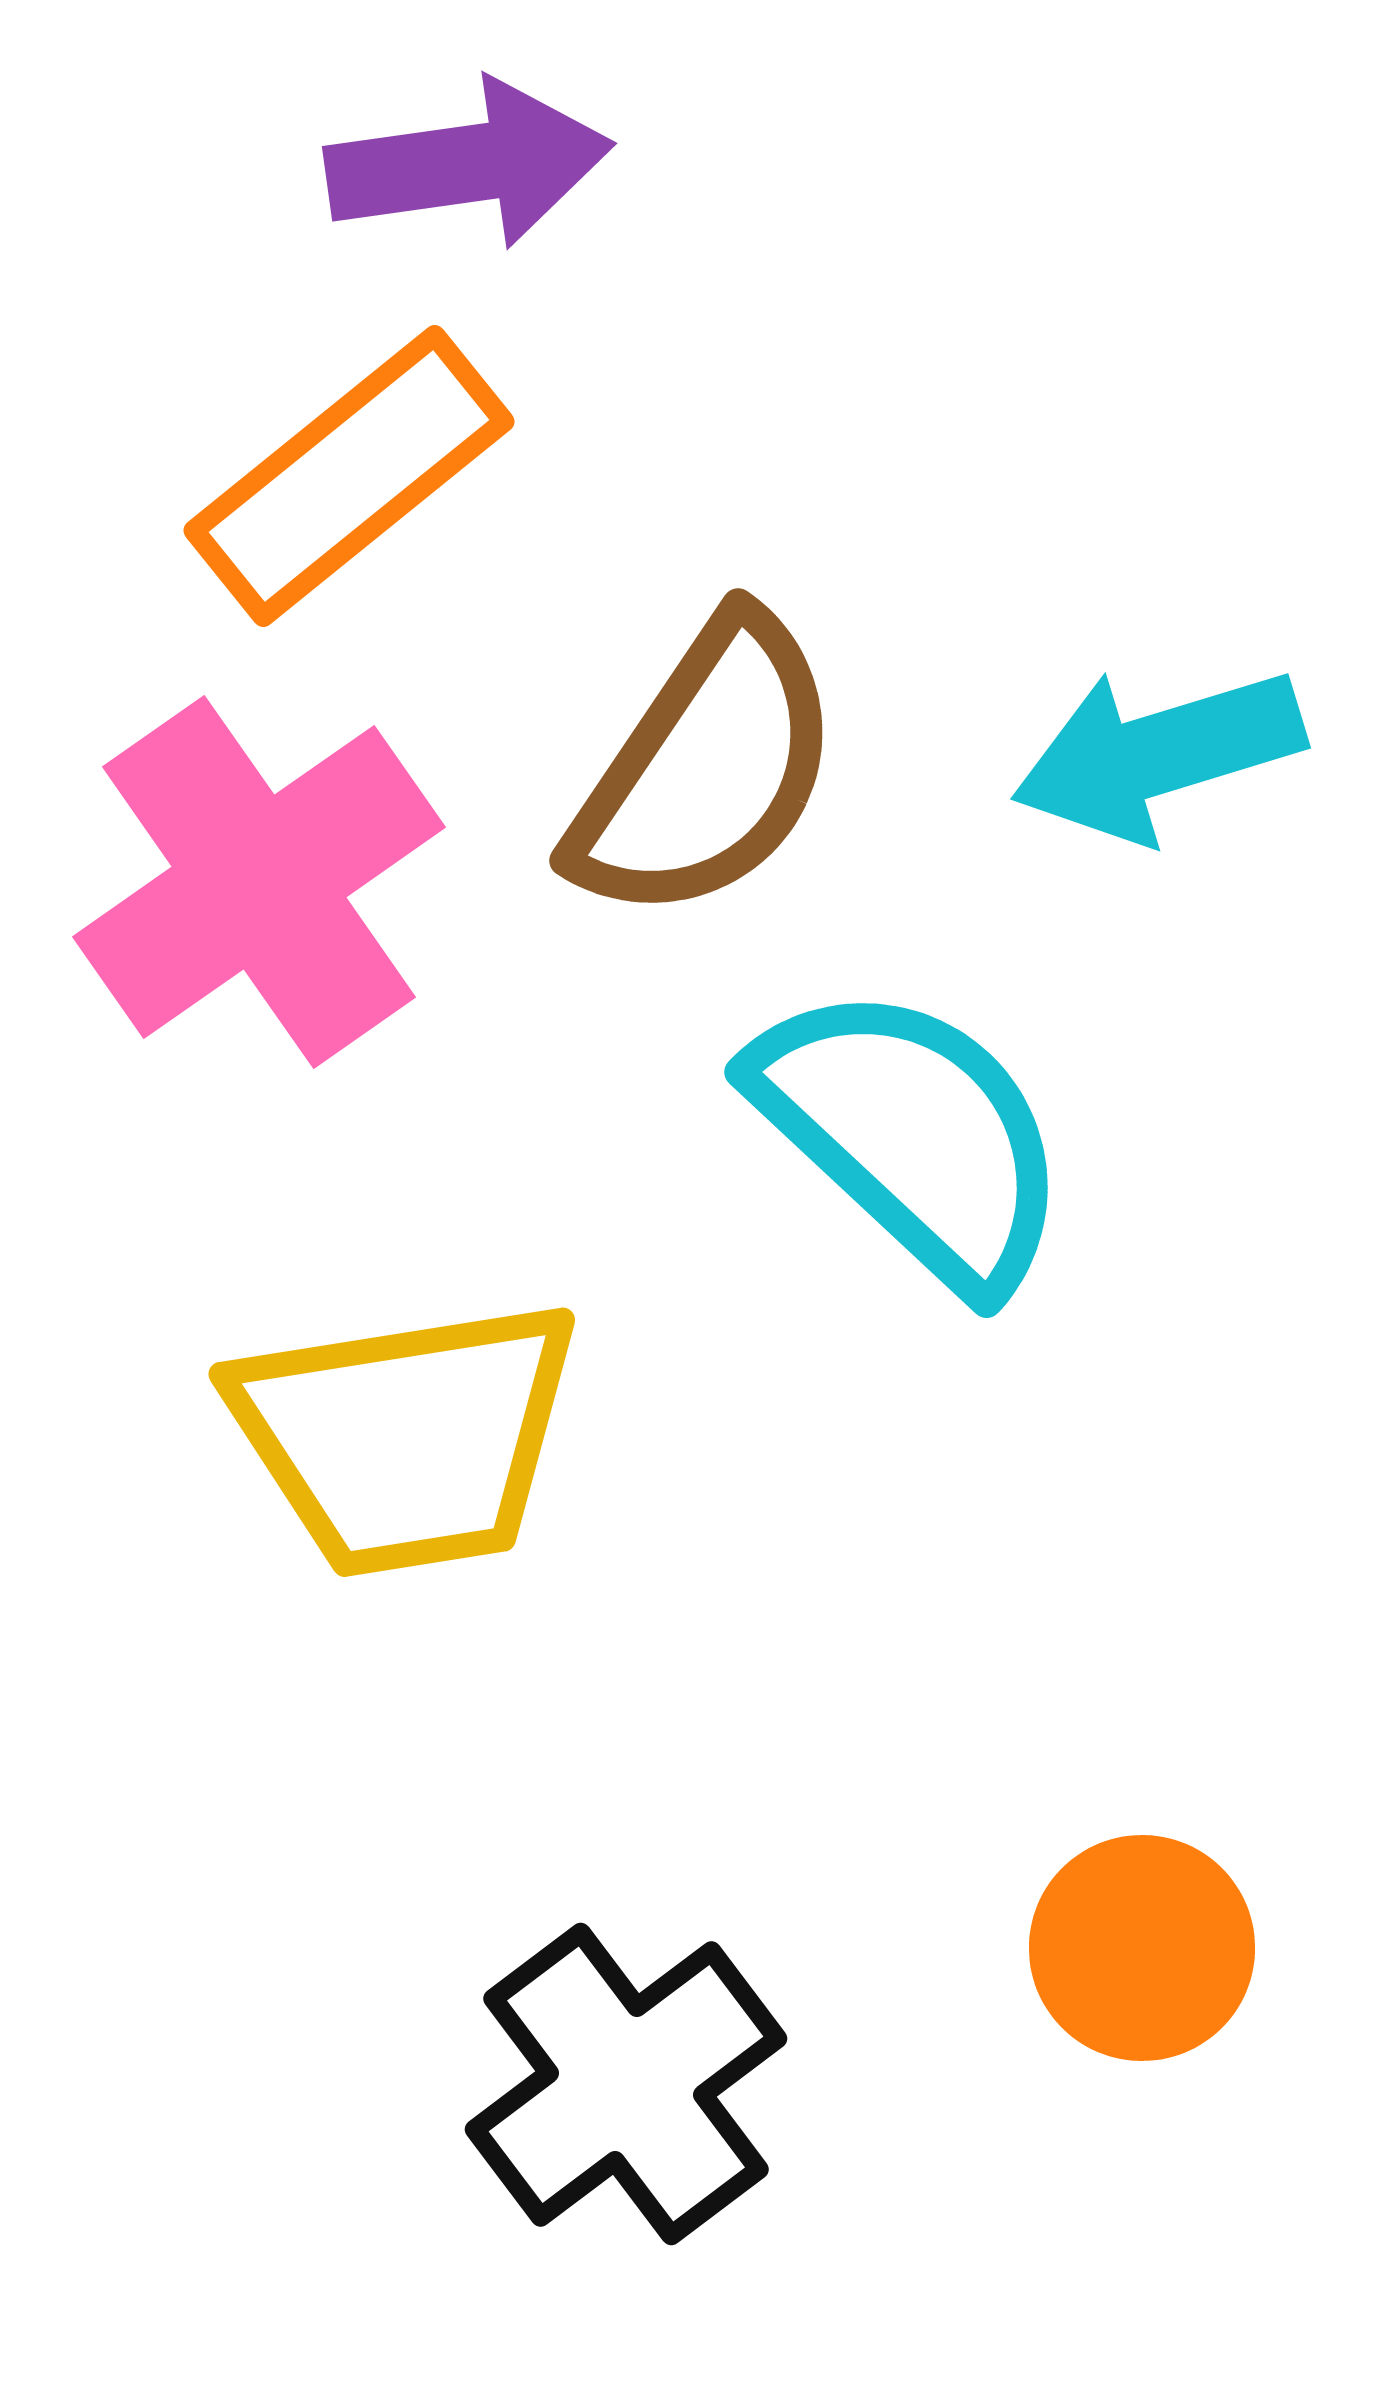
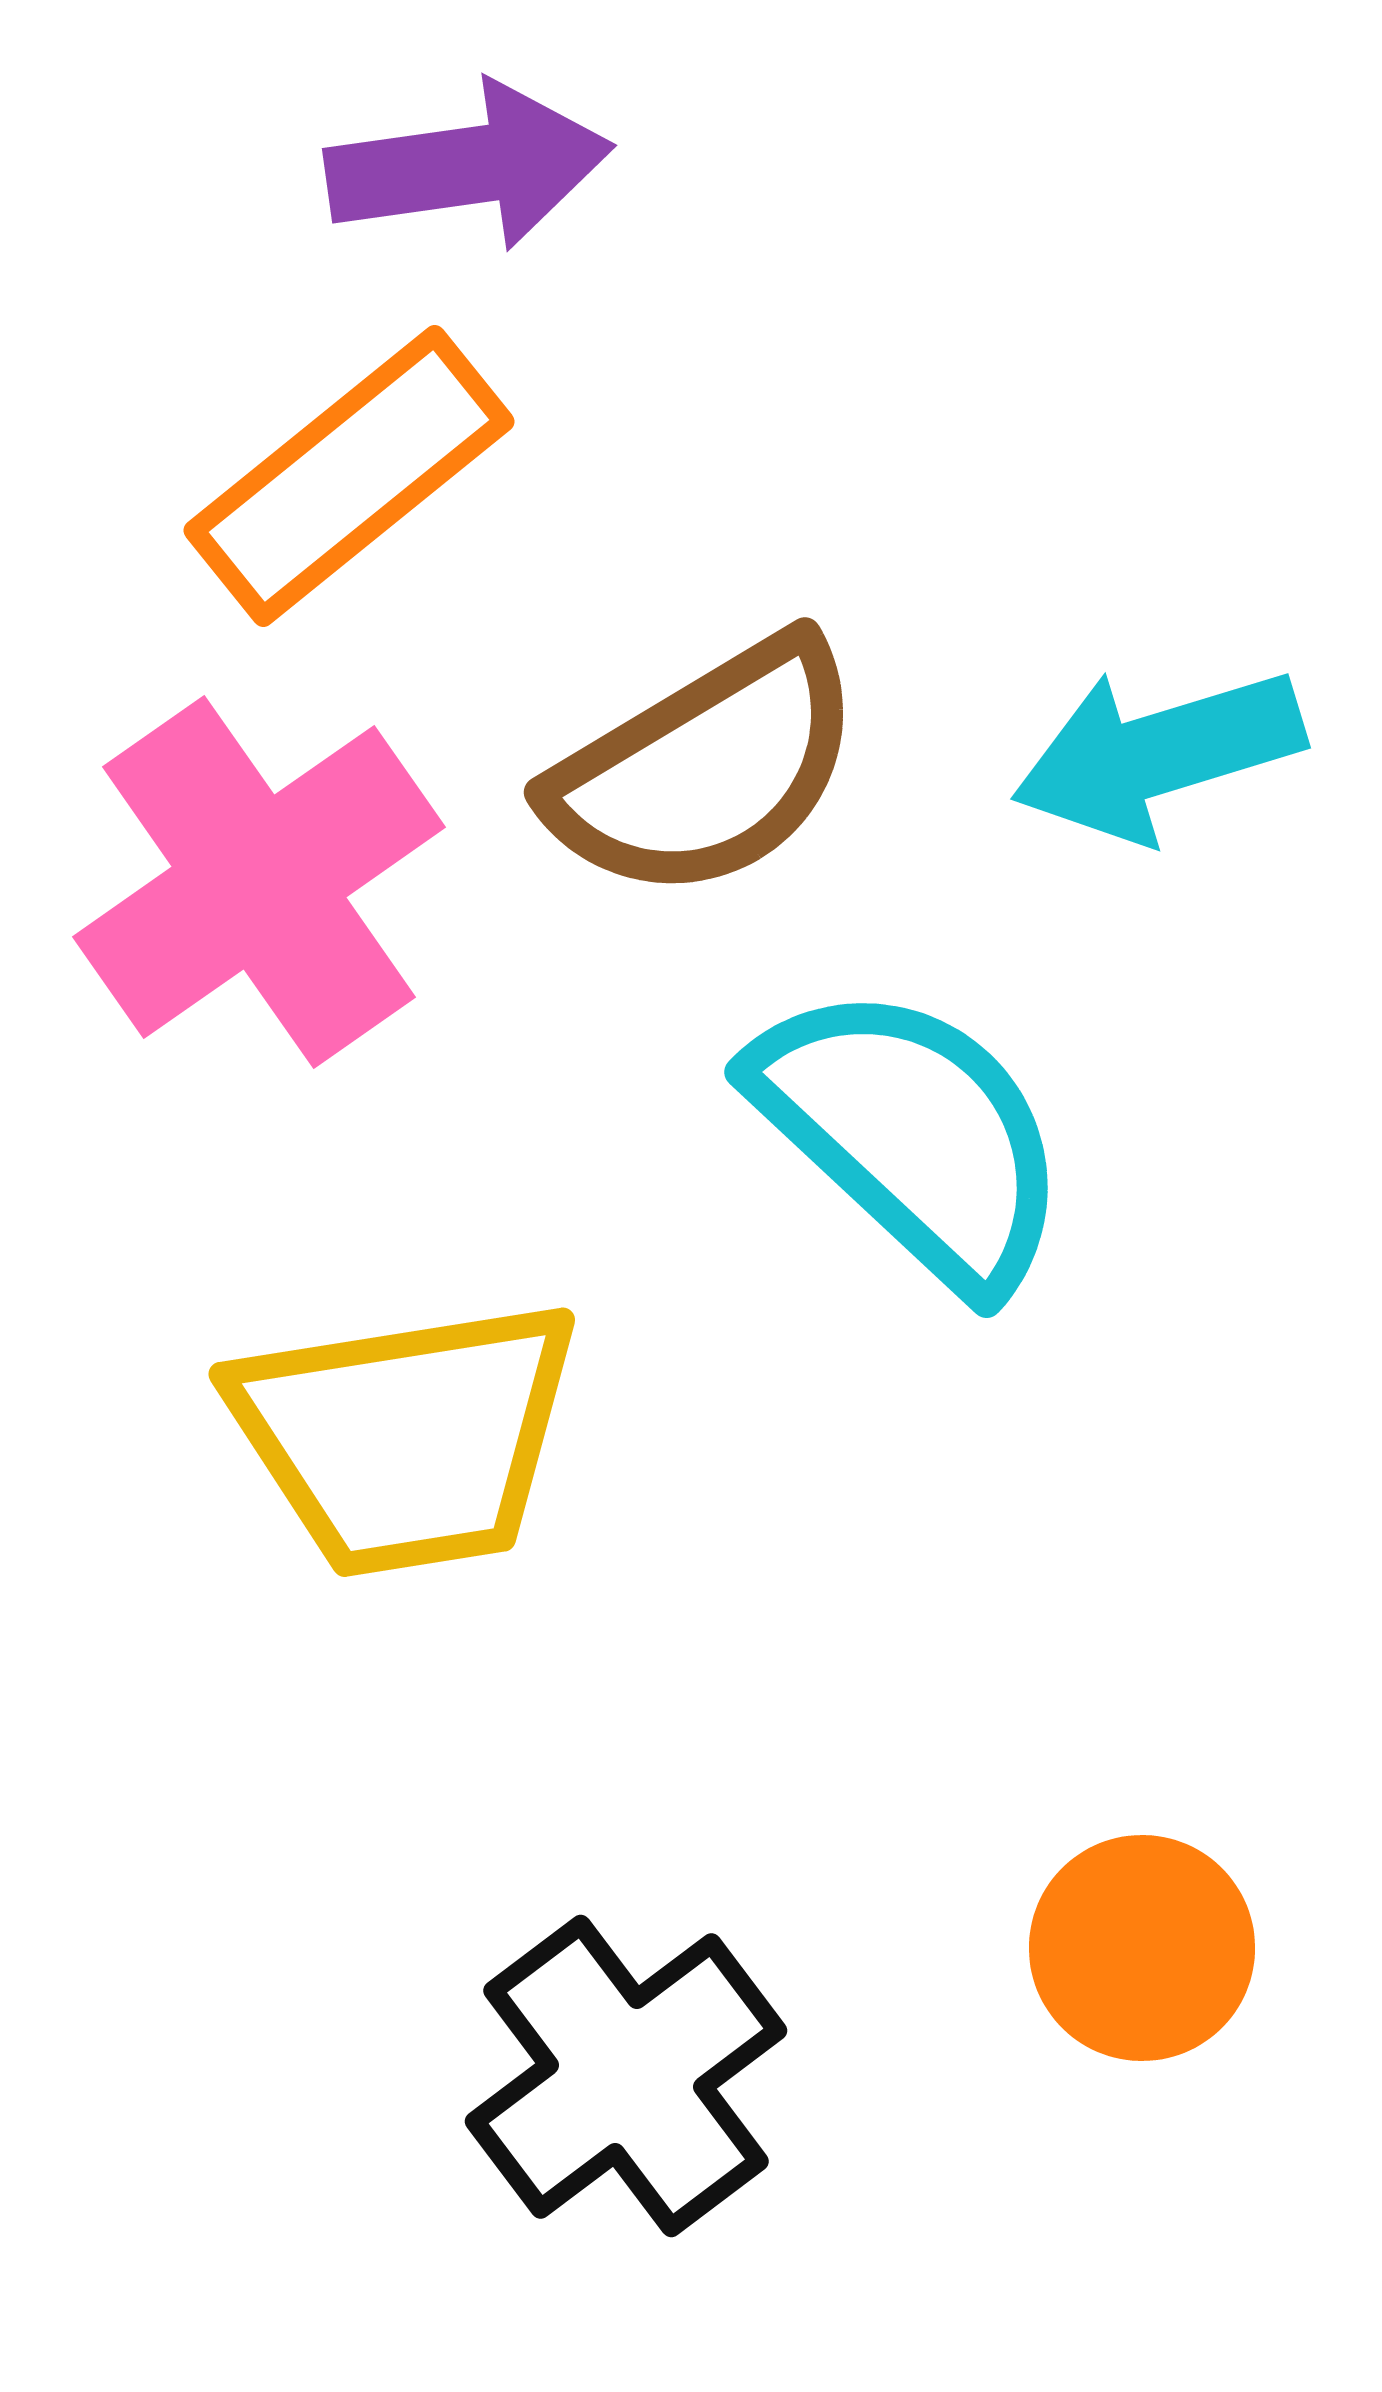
purple arrow: moved 2 px down
brown semicircle: rotated 25 degrees clockwise
black cross: moved 8 px up
